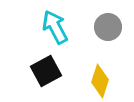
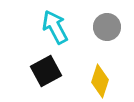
gray circle: moved 1 px left
